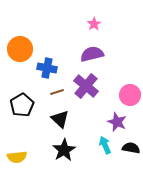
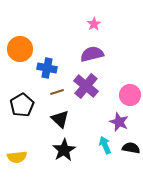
purple star: moved 2 px right
